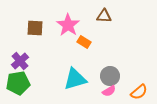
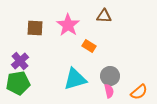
orange rectangle: moved 5 px right, 4 px down
pink semicircle: rotated 72 degrees counterclockwise
